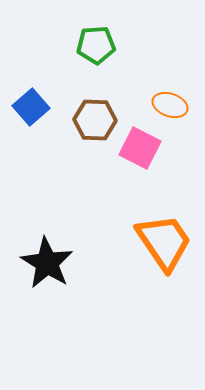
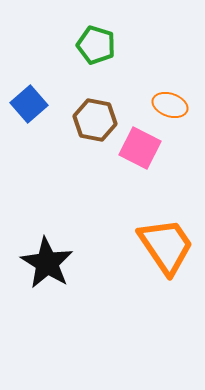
green pentagon: rotated 21 degrees clockwise
blue square: moved 2 px left, 3 px up
brown hexagon: rotated 9 degrees clockwise
orange trapezoid: moved 2 px right, 4 px down
